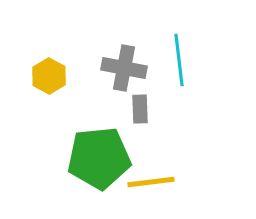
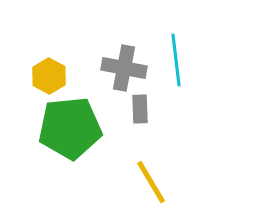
cyan line: moved 3 px left
green pentagon: moved 29 px left, 30 px up
yellow line: rotated 66 degrees clockwise
